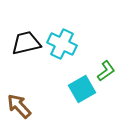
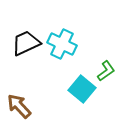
black trapezoid: rotated 12 degrees counterclockwise
cyan square: rotated 20 degrees counterclockwise
